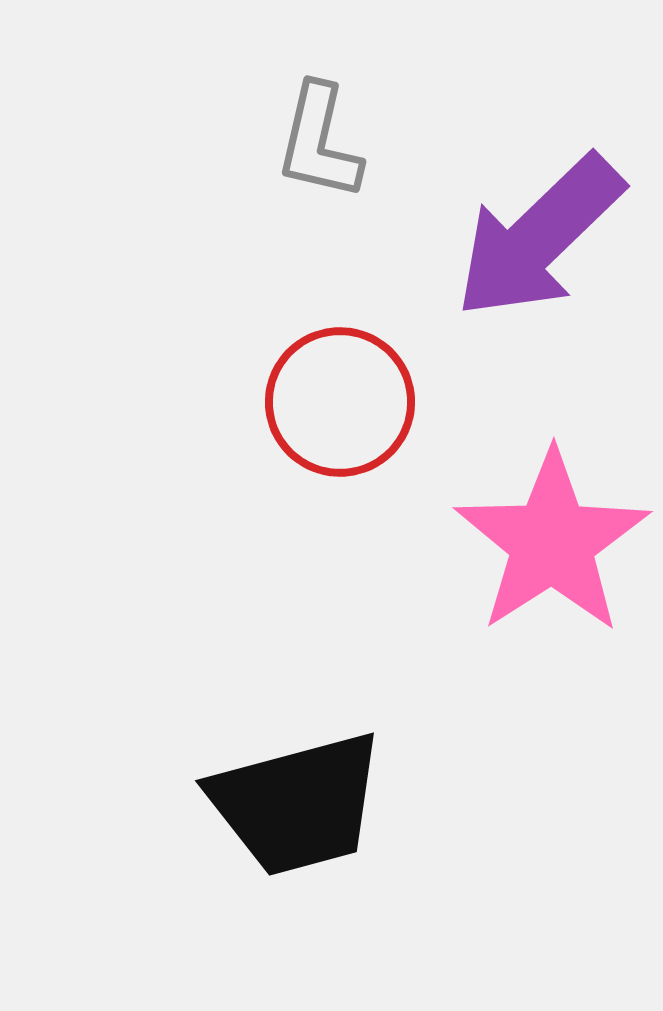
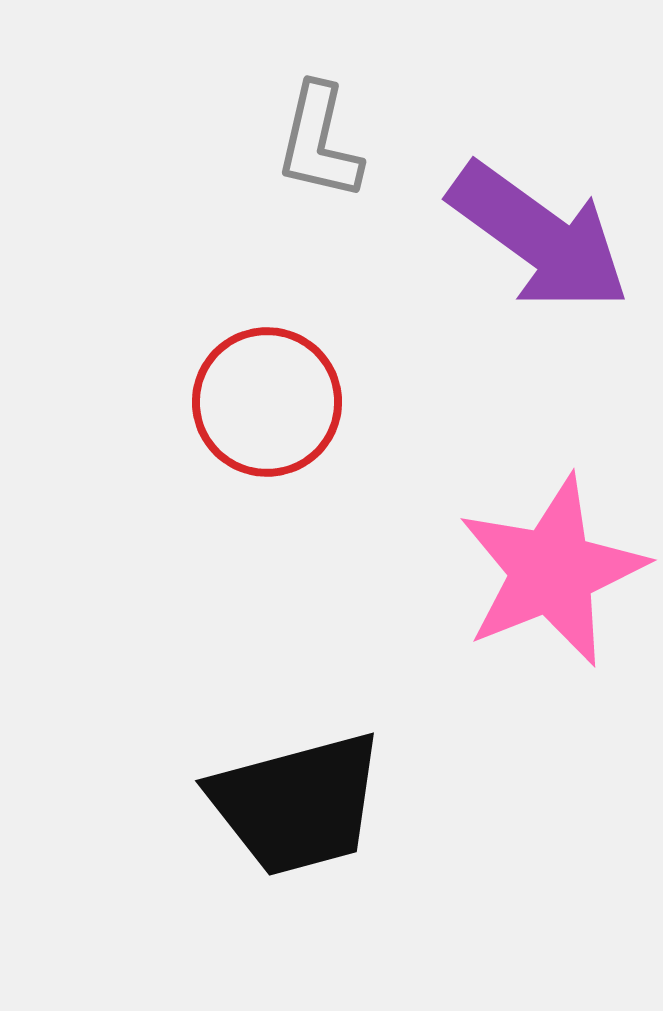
purple arrow: rotated 100 degrees counterclockwise
red circle: moved 73 px left
pink star: moved 29 px down; rotated 11 degrees clockwise
